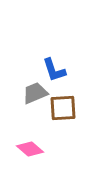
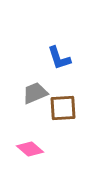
blue L-shape: moved 5 px right, 12 px up
